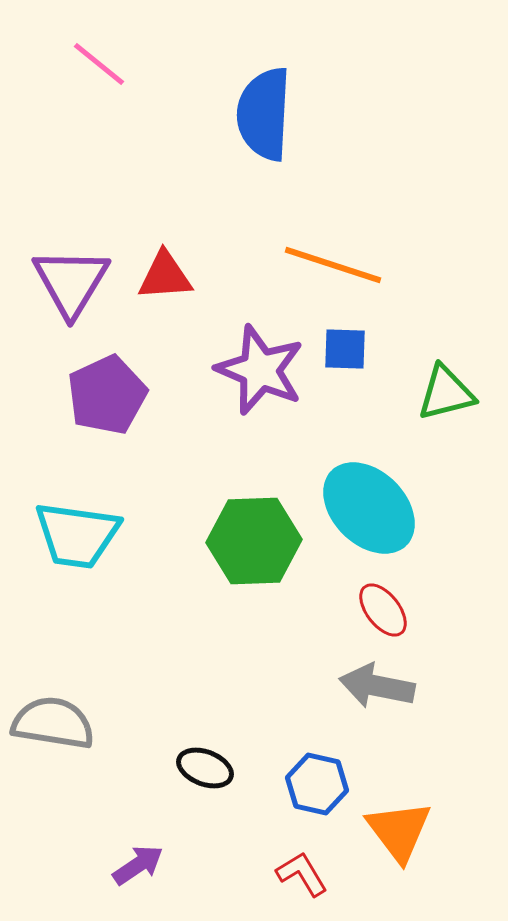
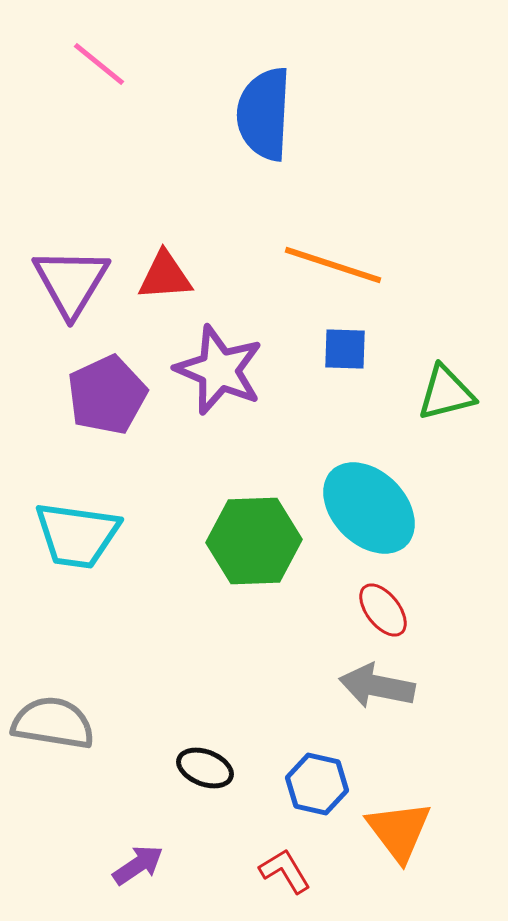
purple star: moved 41 px left
red L-shape: moved 17 px left, 3 px up
